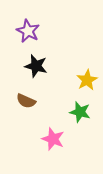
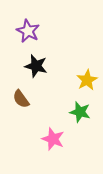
brown semicircle: moved 5 px left, 2 px up; rotated 30 degrees clockwise
